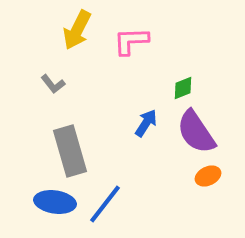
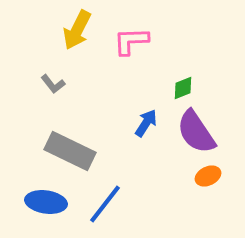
gray rectangle: rotated 48 degrees counterclockwise
blue ellipse: moved 9 px left
